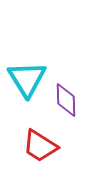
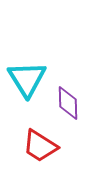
purple diamond: moved 2 px right, 3 px down
